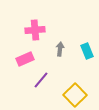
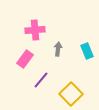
gray arrow: moved 2 px left
pink rectangle: rotated 30 degrees counterclockwise
yellow square: moved 4 px left, 1 px up
